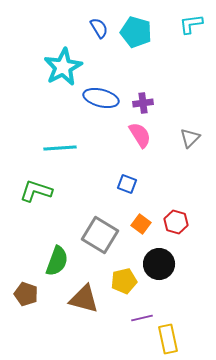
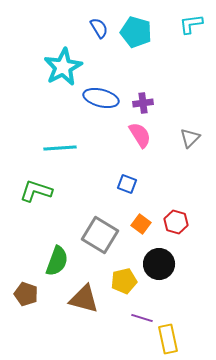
purple line: rotated 30 degrees clockwise
